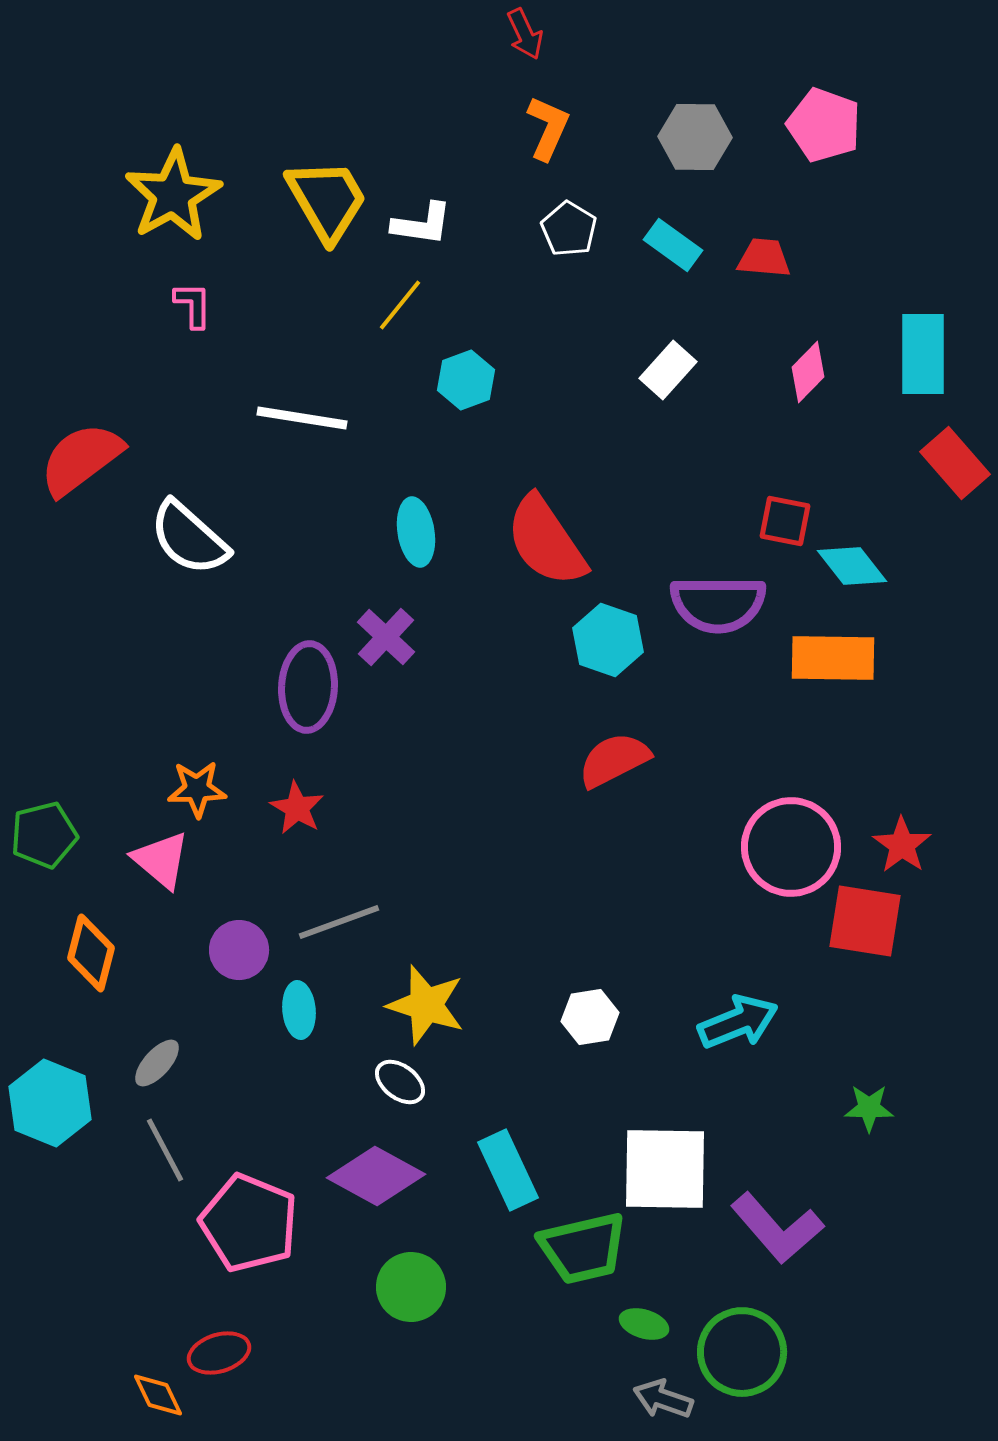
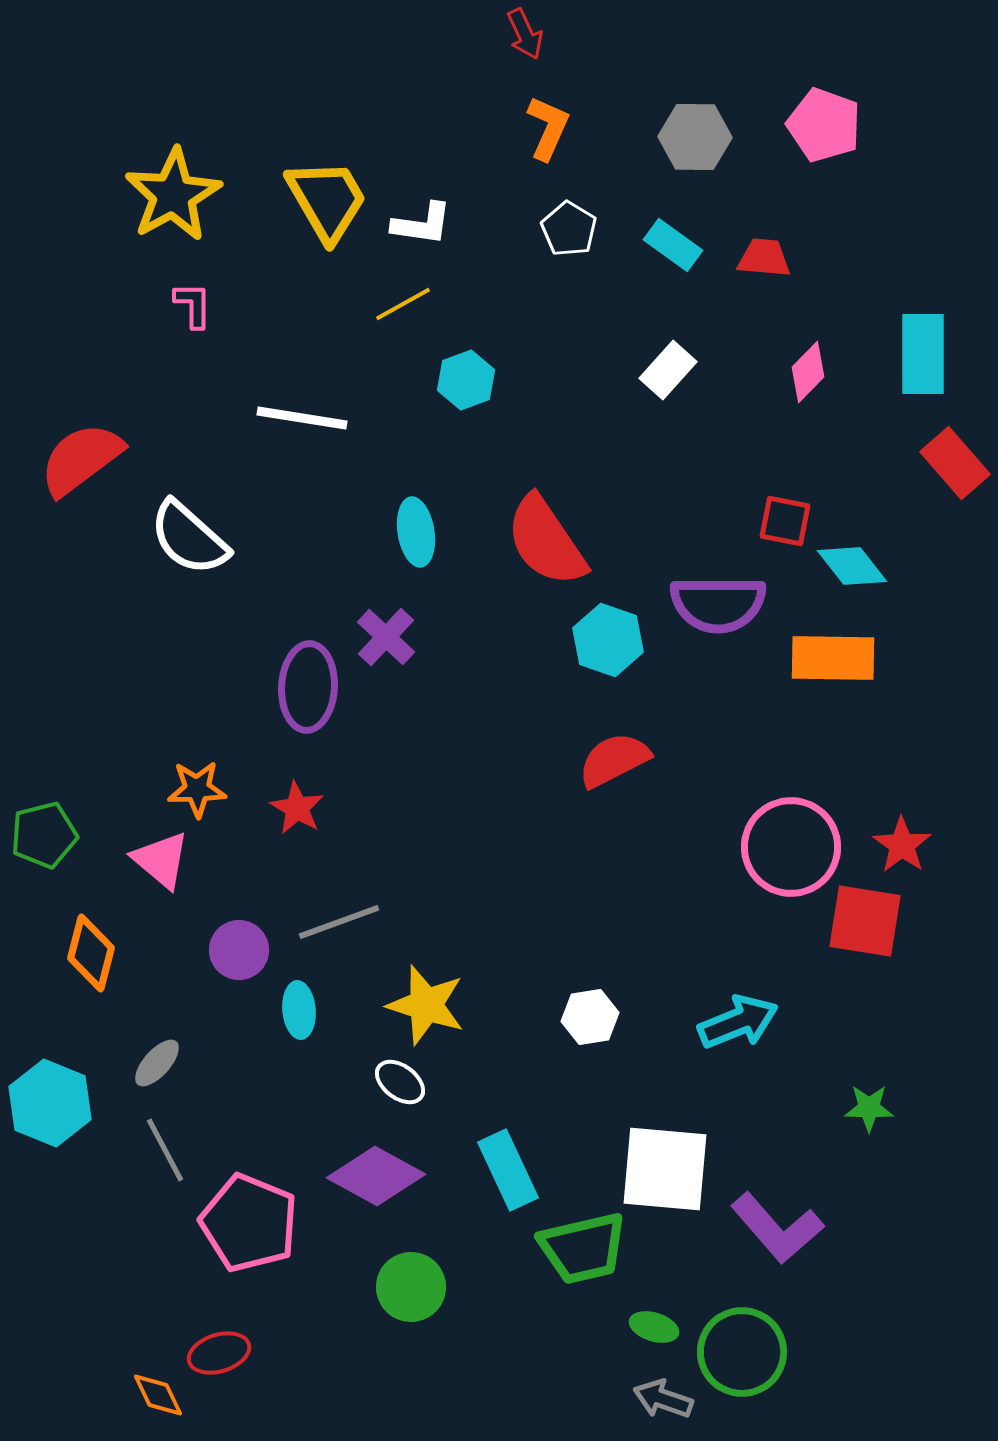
yellow line at (400, 305): moved 3 px right, 1 px up; rotated 22 degrees clockwise
white square at (665, 1169): rotated 4 degrees clockwise
green ellipse at (644, 1324): moved 10 px right, 3 px down
